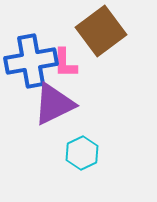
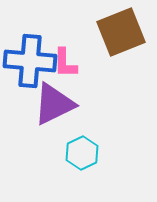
brown square: moved 20 px right, 1 px down; rotated 15 degrees clockwise
blue cross: moved 1 px left; rotated 15 degrees clockwise
